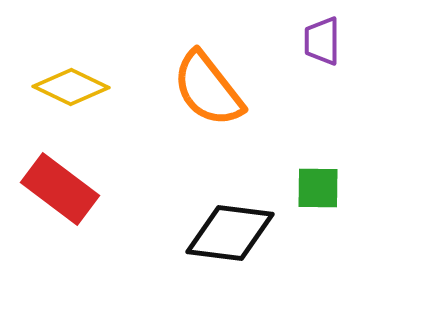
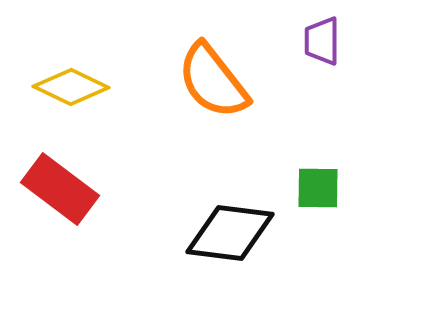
orange semicircle: moved 5 px right, 8 px up
